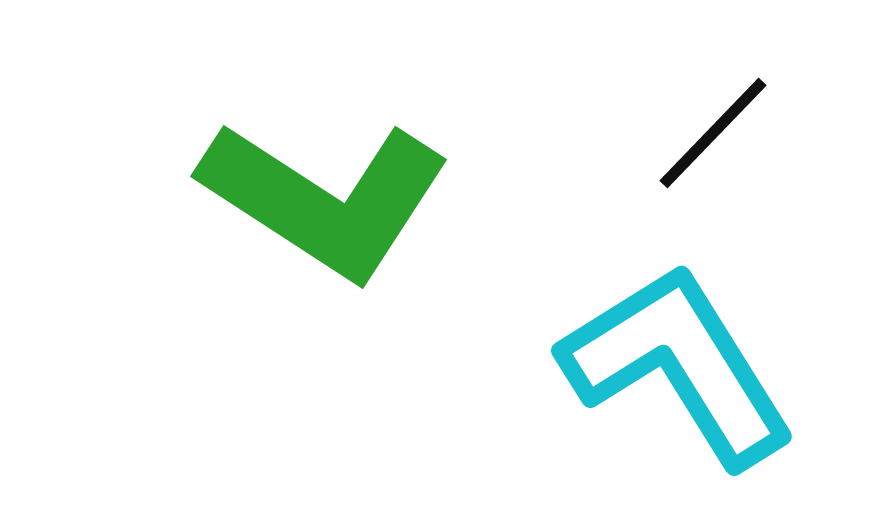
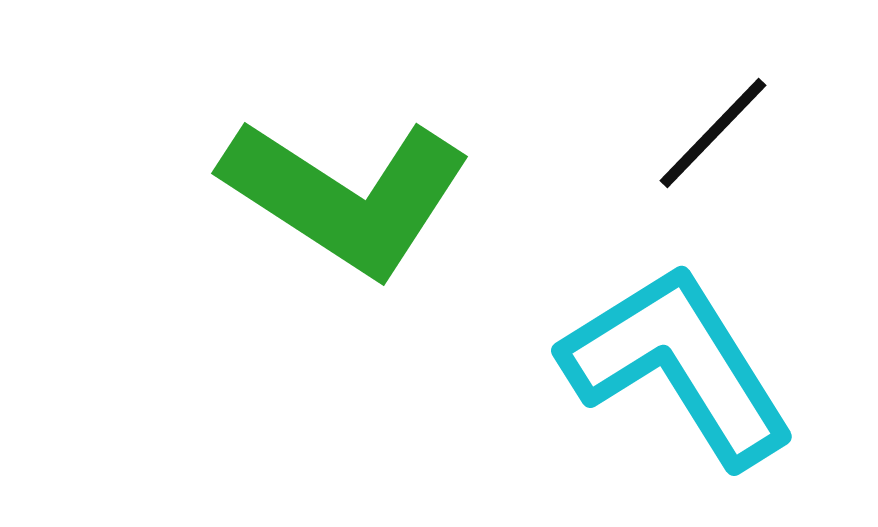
green L-shape: moved 21 px right, 3 px up
